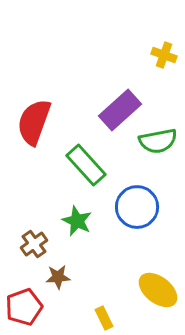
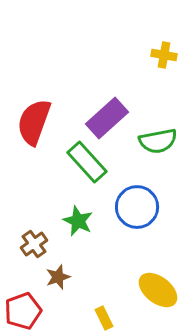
yellow cross: rotated 10 degrees counterclockwise
purple rectangle: moved 13 px left, 8 px down
green rectangle: moved 1 px right, 3 px up
green star: moved 1 px right
brown star: rotated 15 degrees counterclockwise
red pentagon: moved 1 px left, 4 px down
